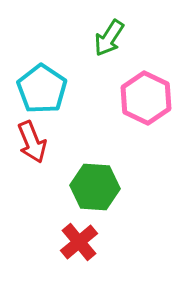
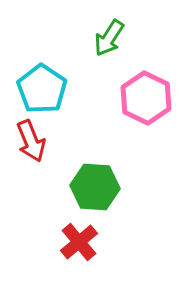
red arrow: moved 1 px left, 1 px up
